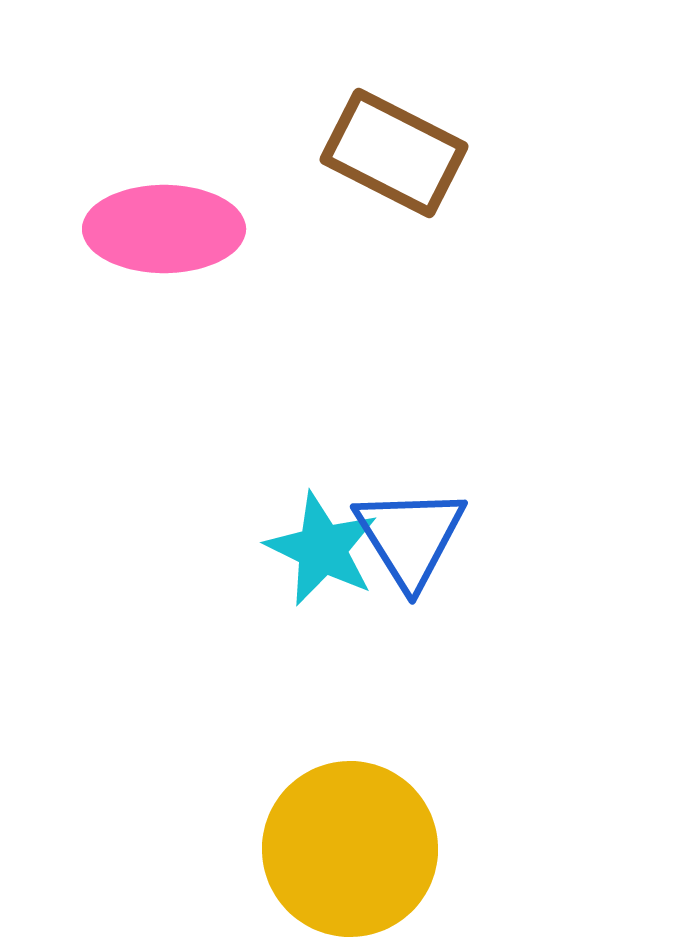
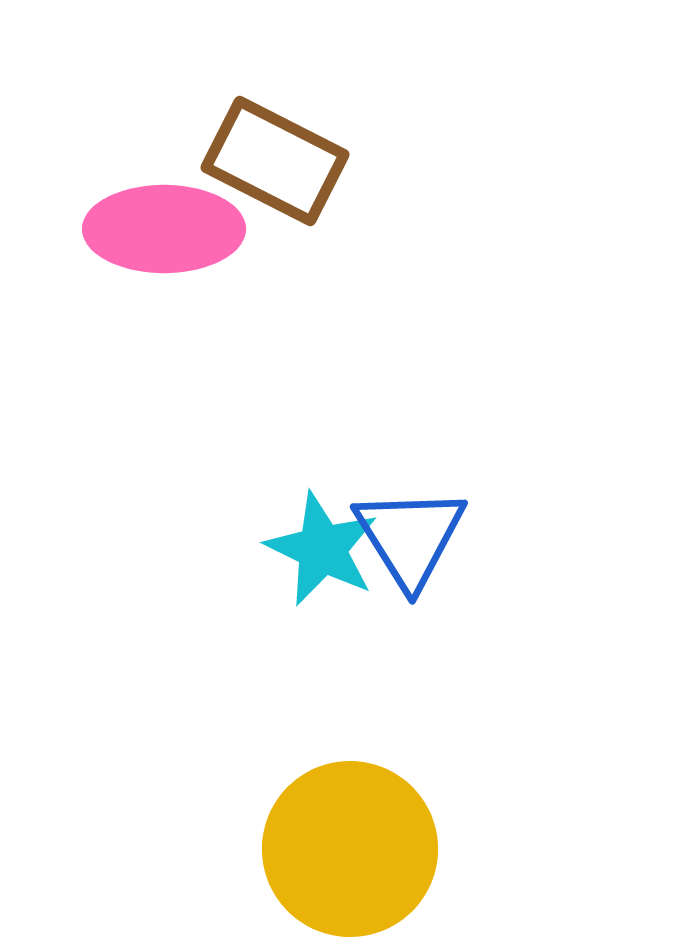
brown rectangle: moved 119 px left, 8 px down
